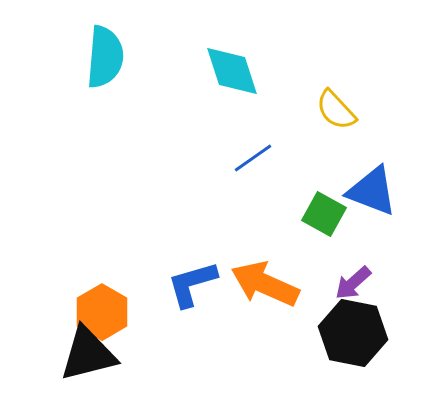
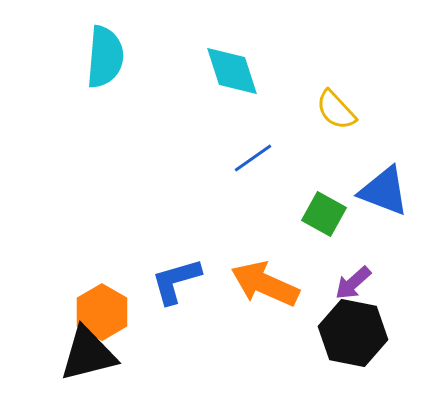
blue triangle: moved 12 px right
blue L-shape: moved 16 px left, 3 px up
